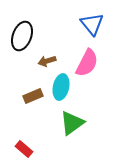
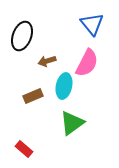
cyan ellipse: moved 3 px right, 1 px up
